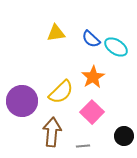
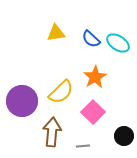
cyan ellipse: moved 2 px right, 4 px up
orange star: moved 2 px right
pink square: moved 1 px right
